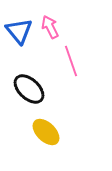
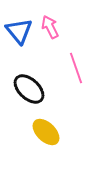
pink line: moved 5 px right, 7 px down
